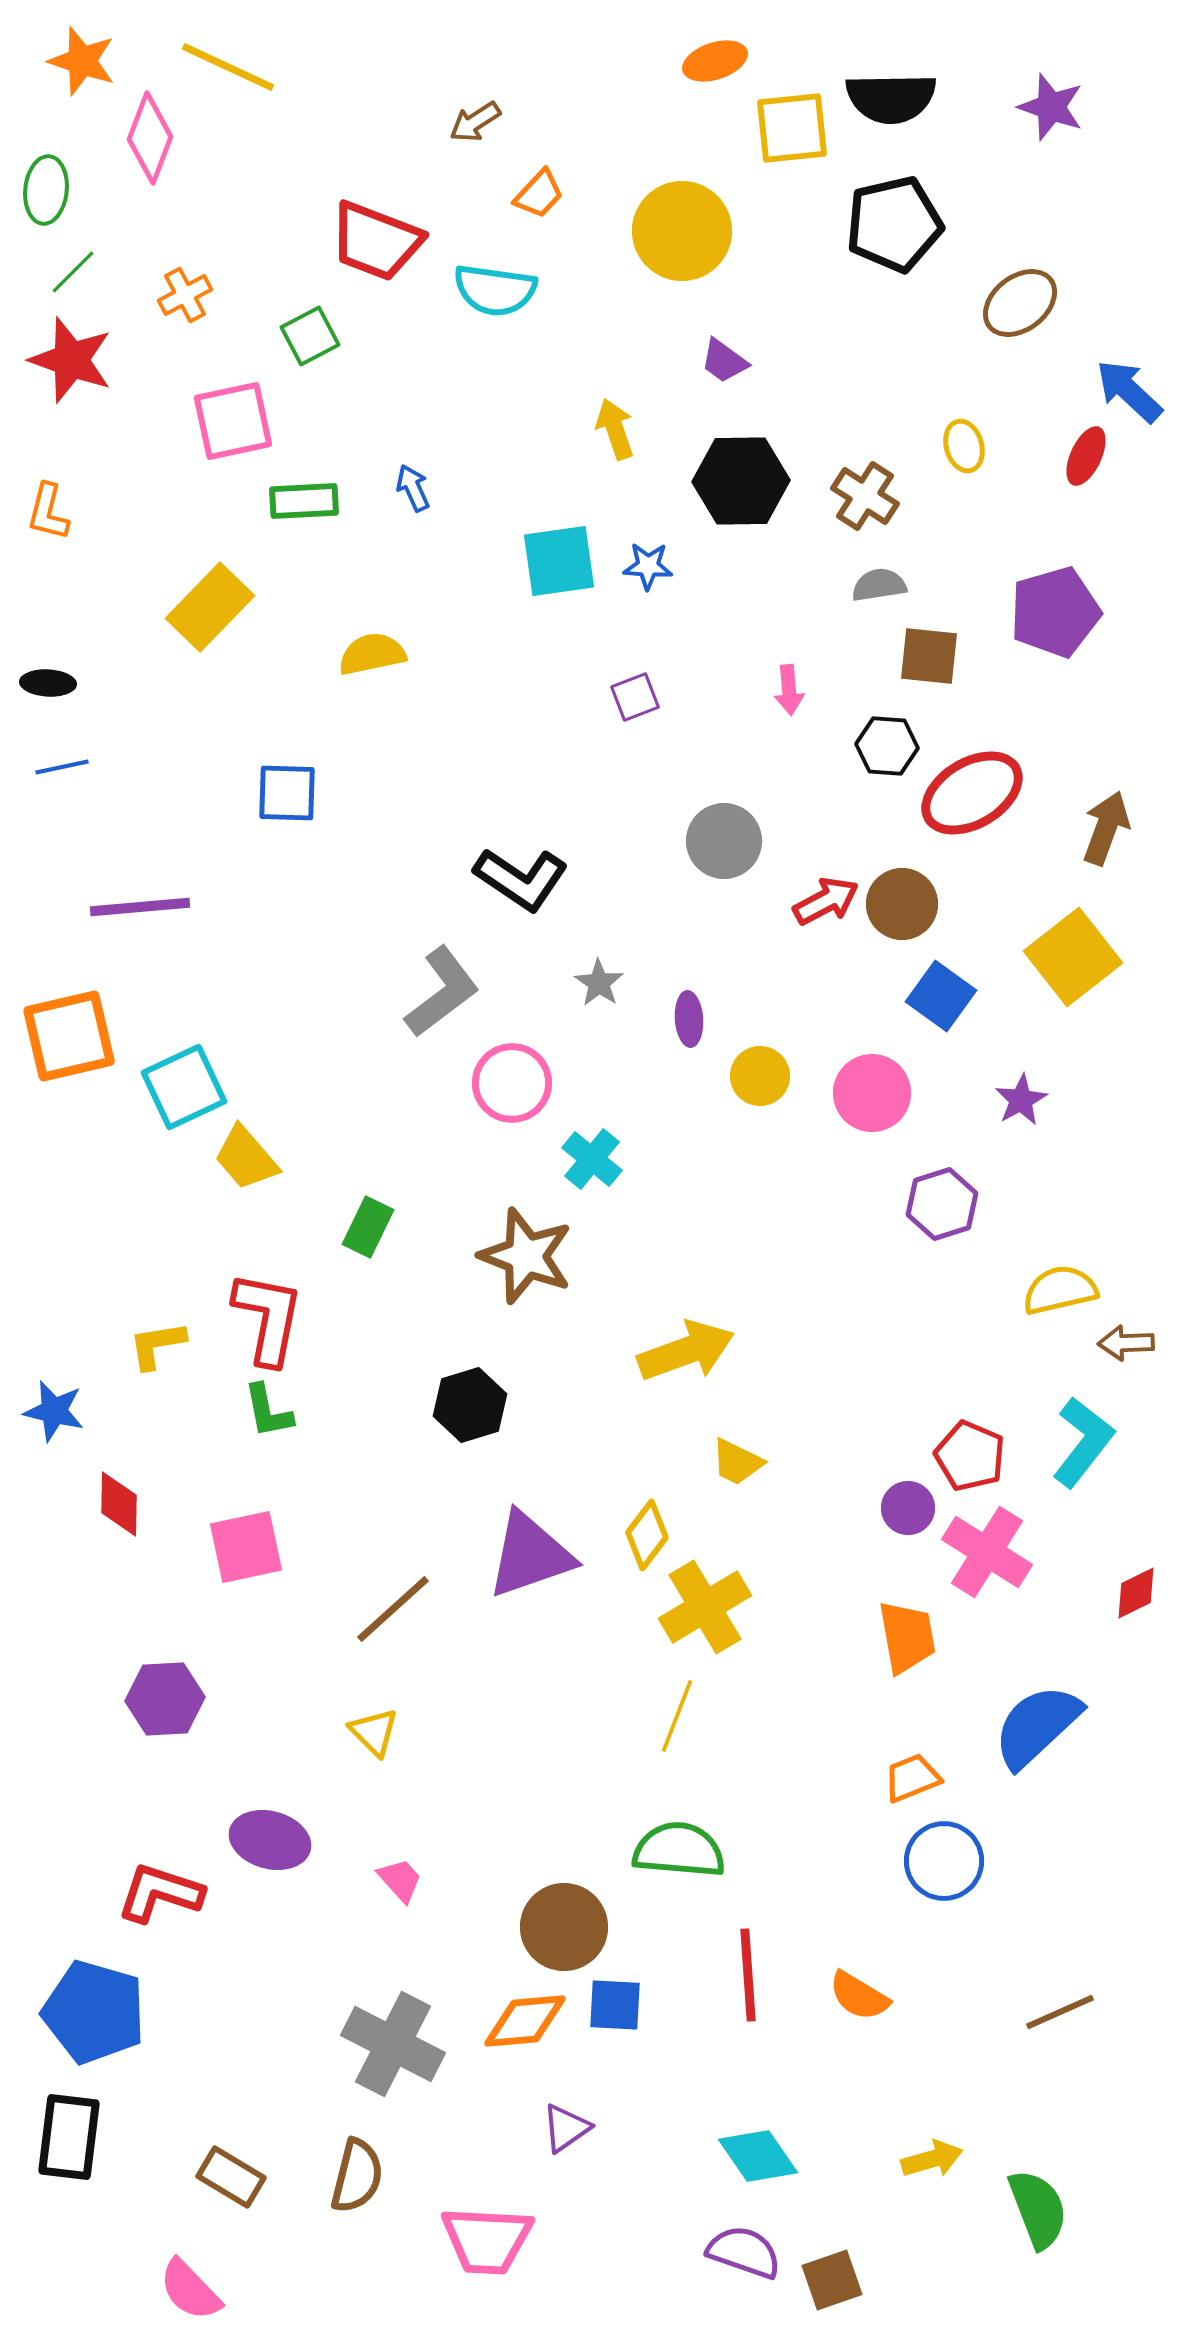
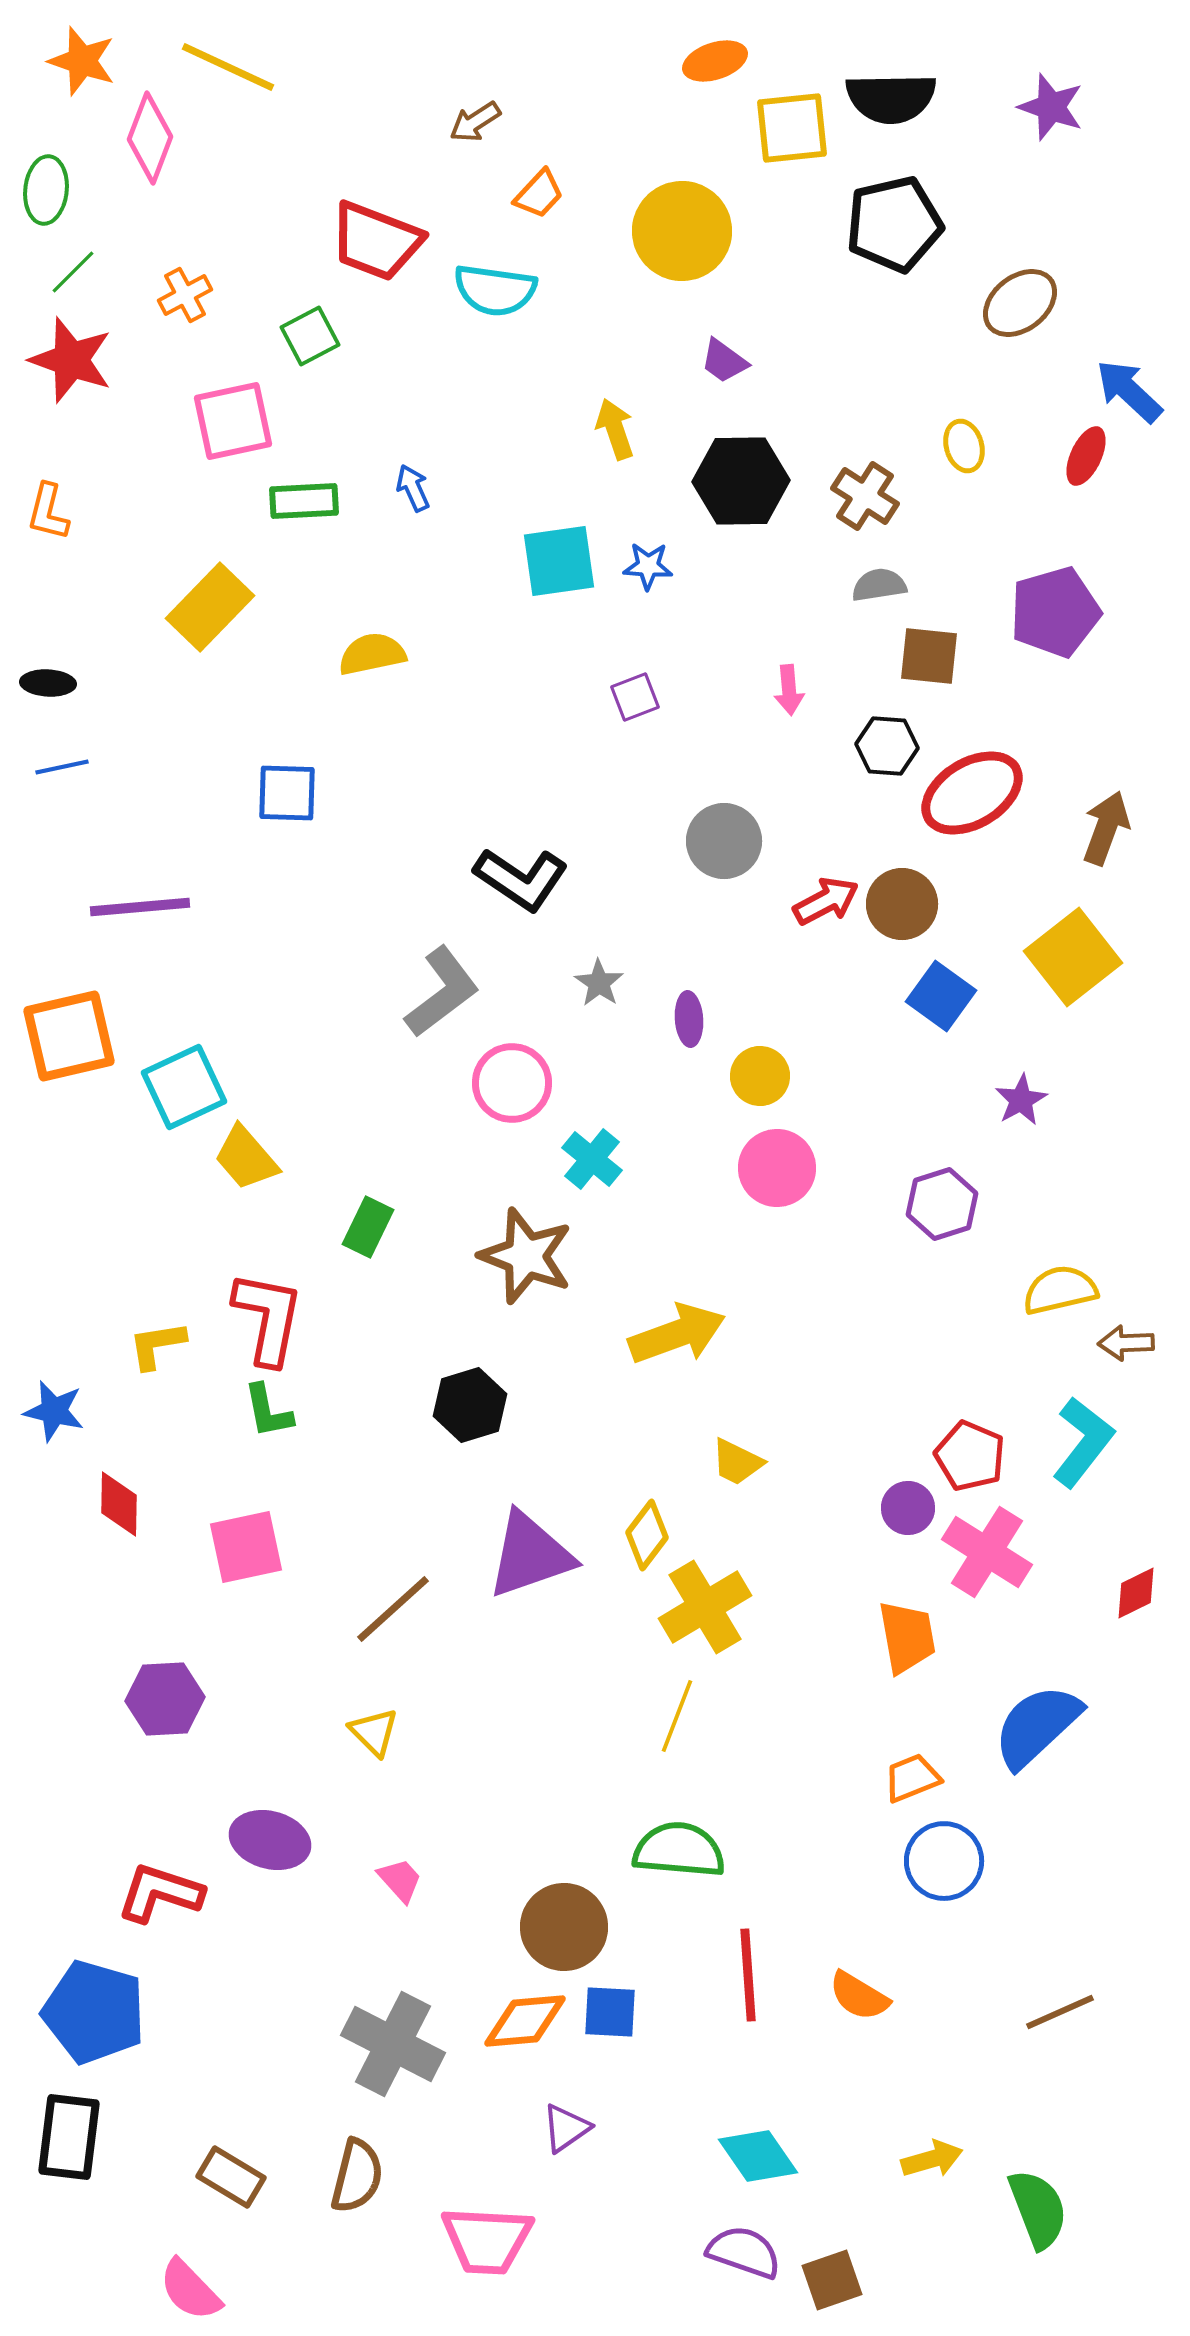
pink circle at (872, 1093): moved 95 px left, 75 px down
yellow arrow at (686, 1351): moved 9 px left, 17 px up
blue square at (615, 2005): moved 5 px left, 7 px down
